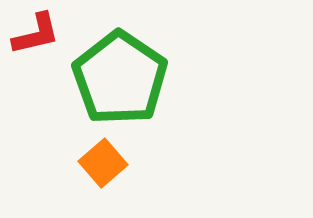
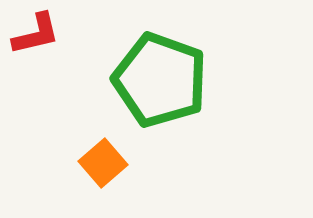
green pentagon: moved 40 px right, 2 px down; rotated 14 degrees counterclockwise
